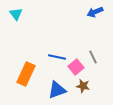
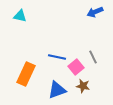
cyan triangle: moved 4 px right, 2 px down; rotated 40 degrees counterclockwise
